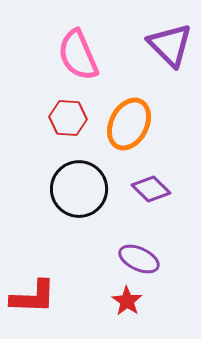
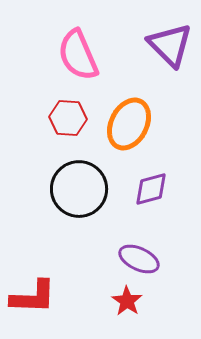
purple diamond: rotated 60 degrees counterclockwise
